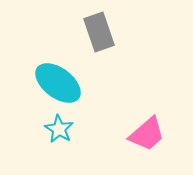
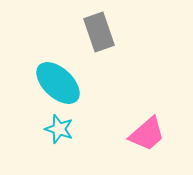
cyan ellipse: rotated 6 degrees clockwise
cyan star: rotated 12 degrees counterclockwise
